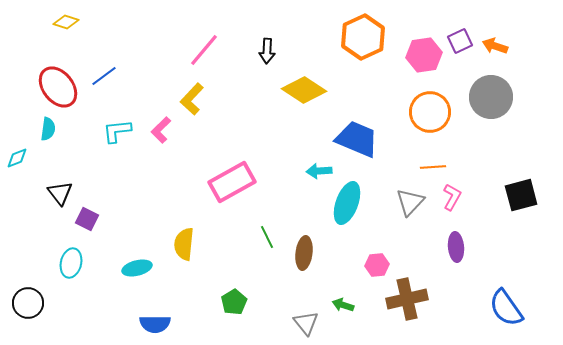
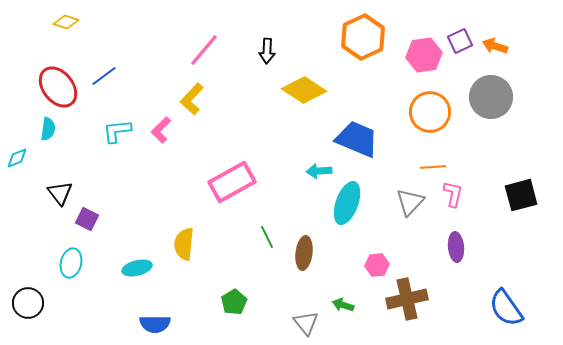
pink L-shape at (452, 197): moved 1 px right, 3 px up; rotated 16 degrees counterclockwise
